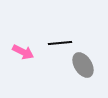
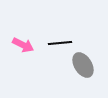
pink arrow: moved 7 px up
